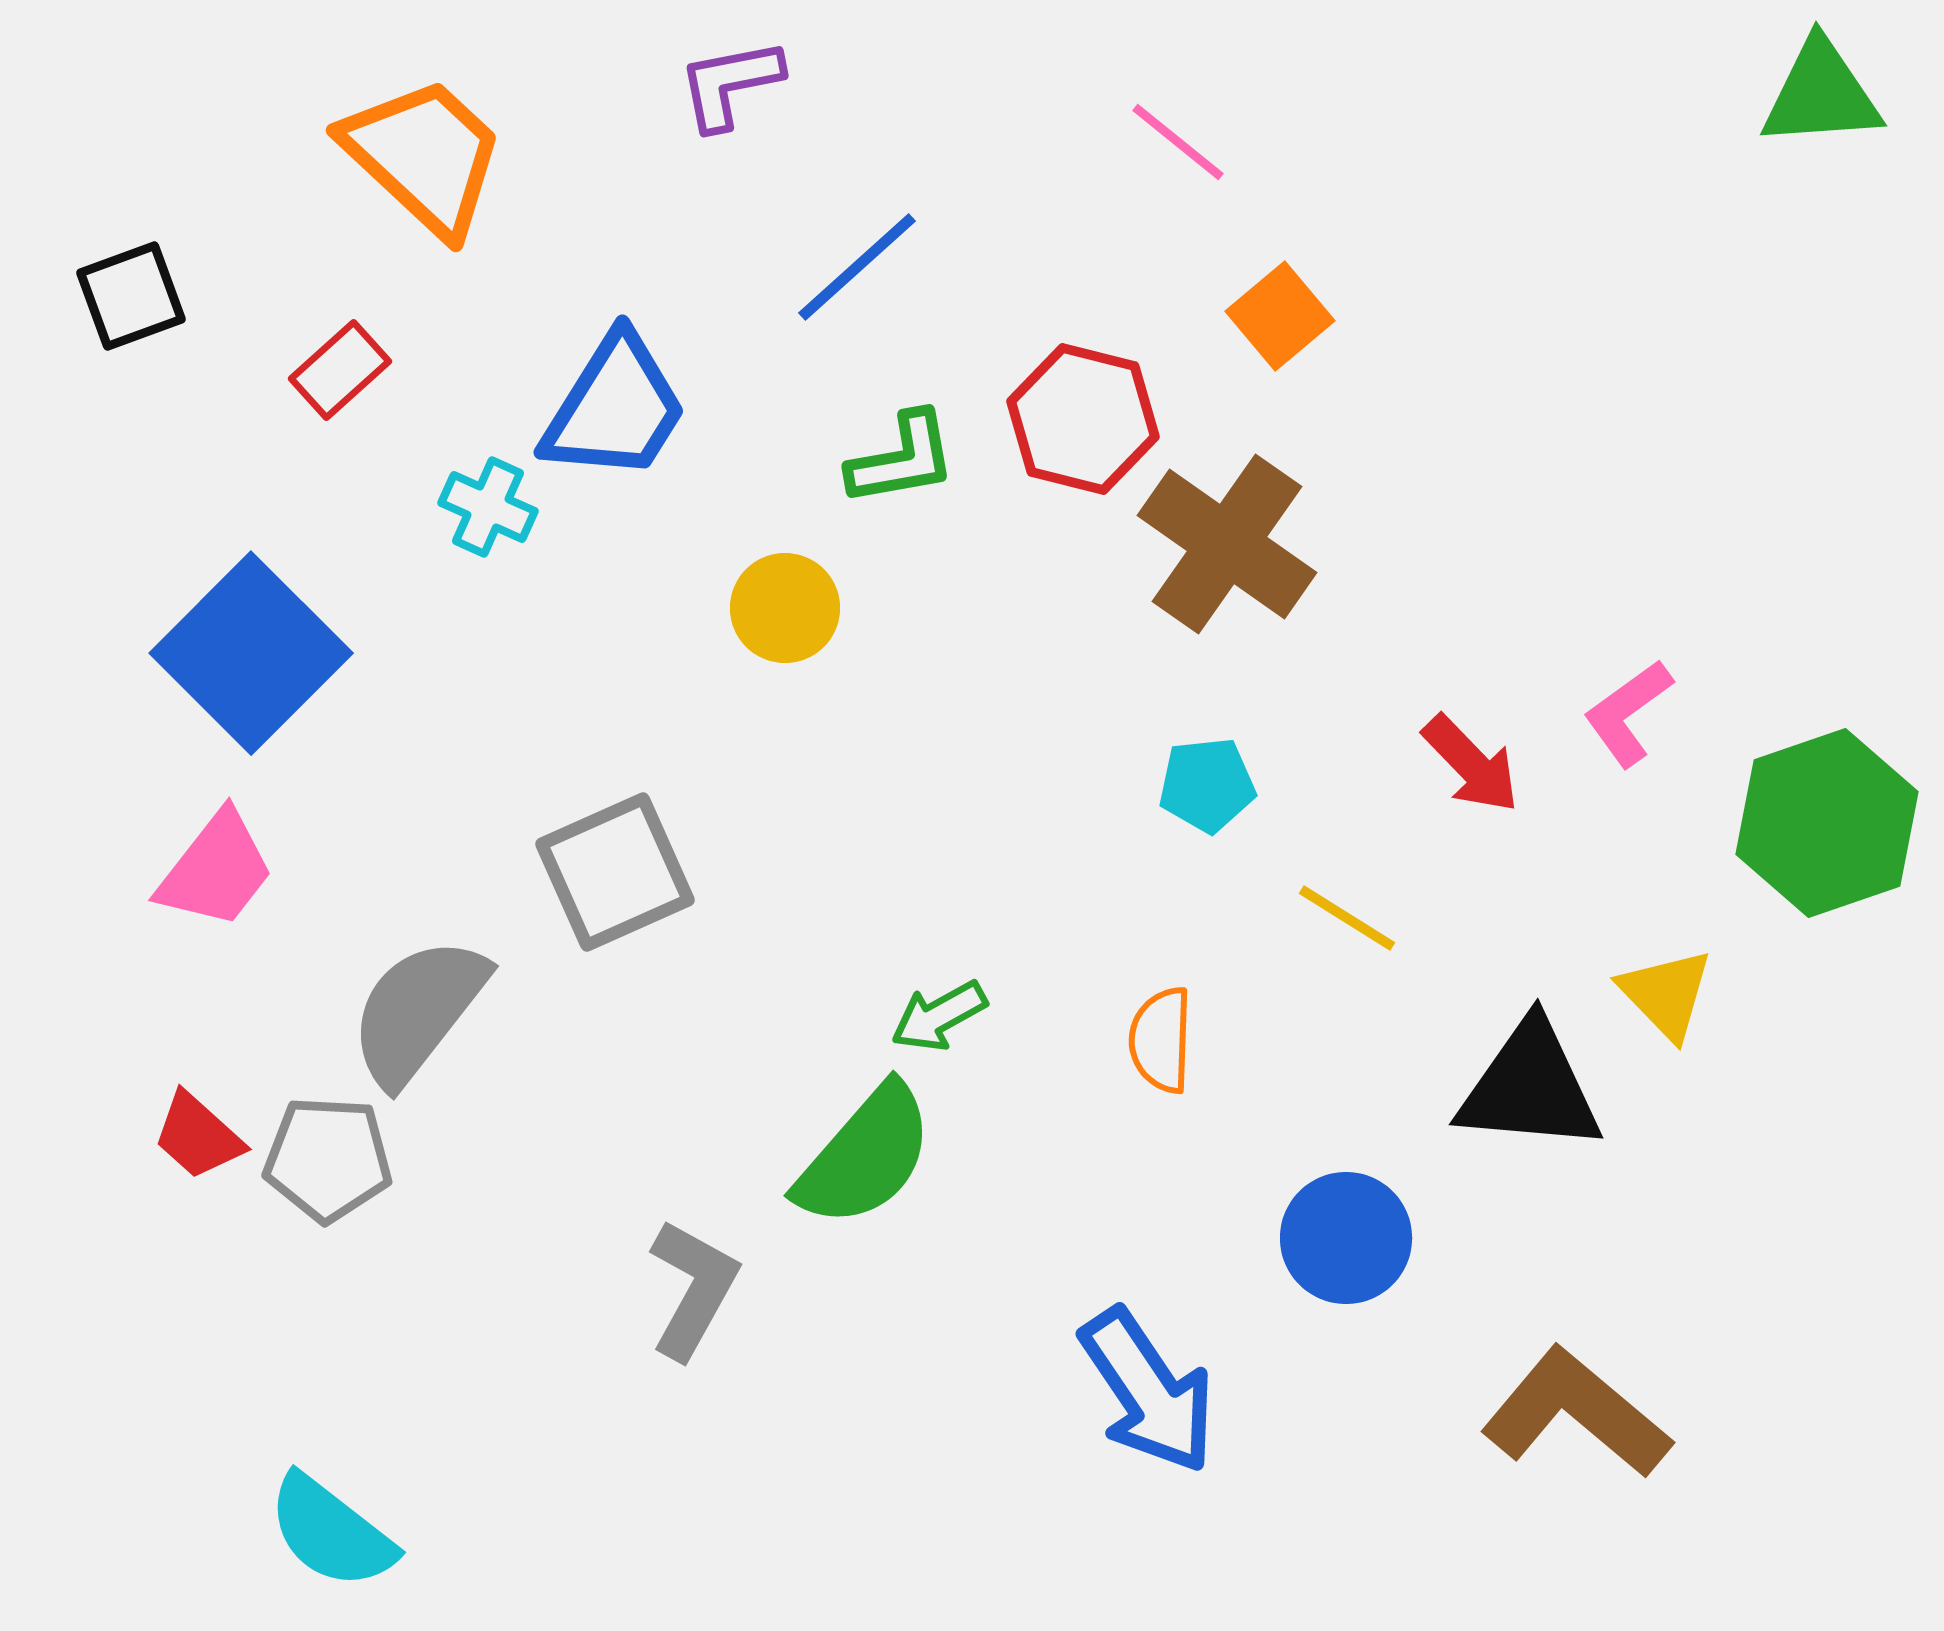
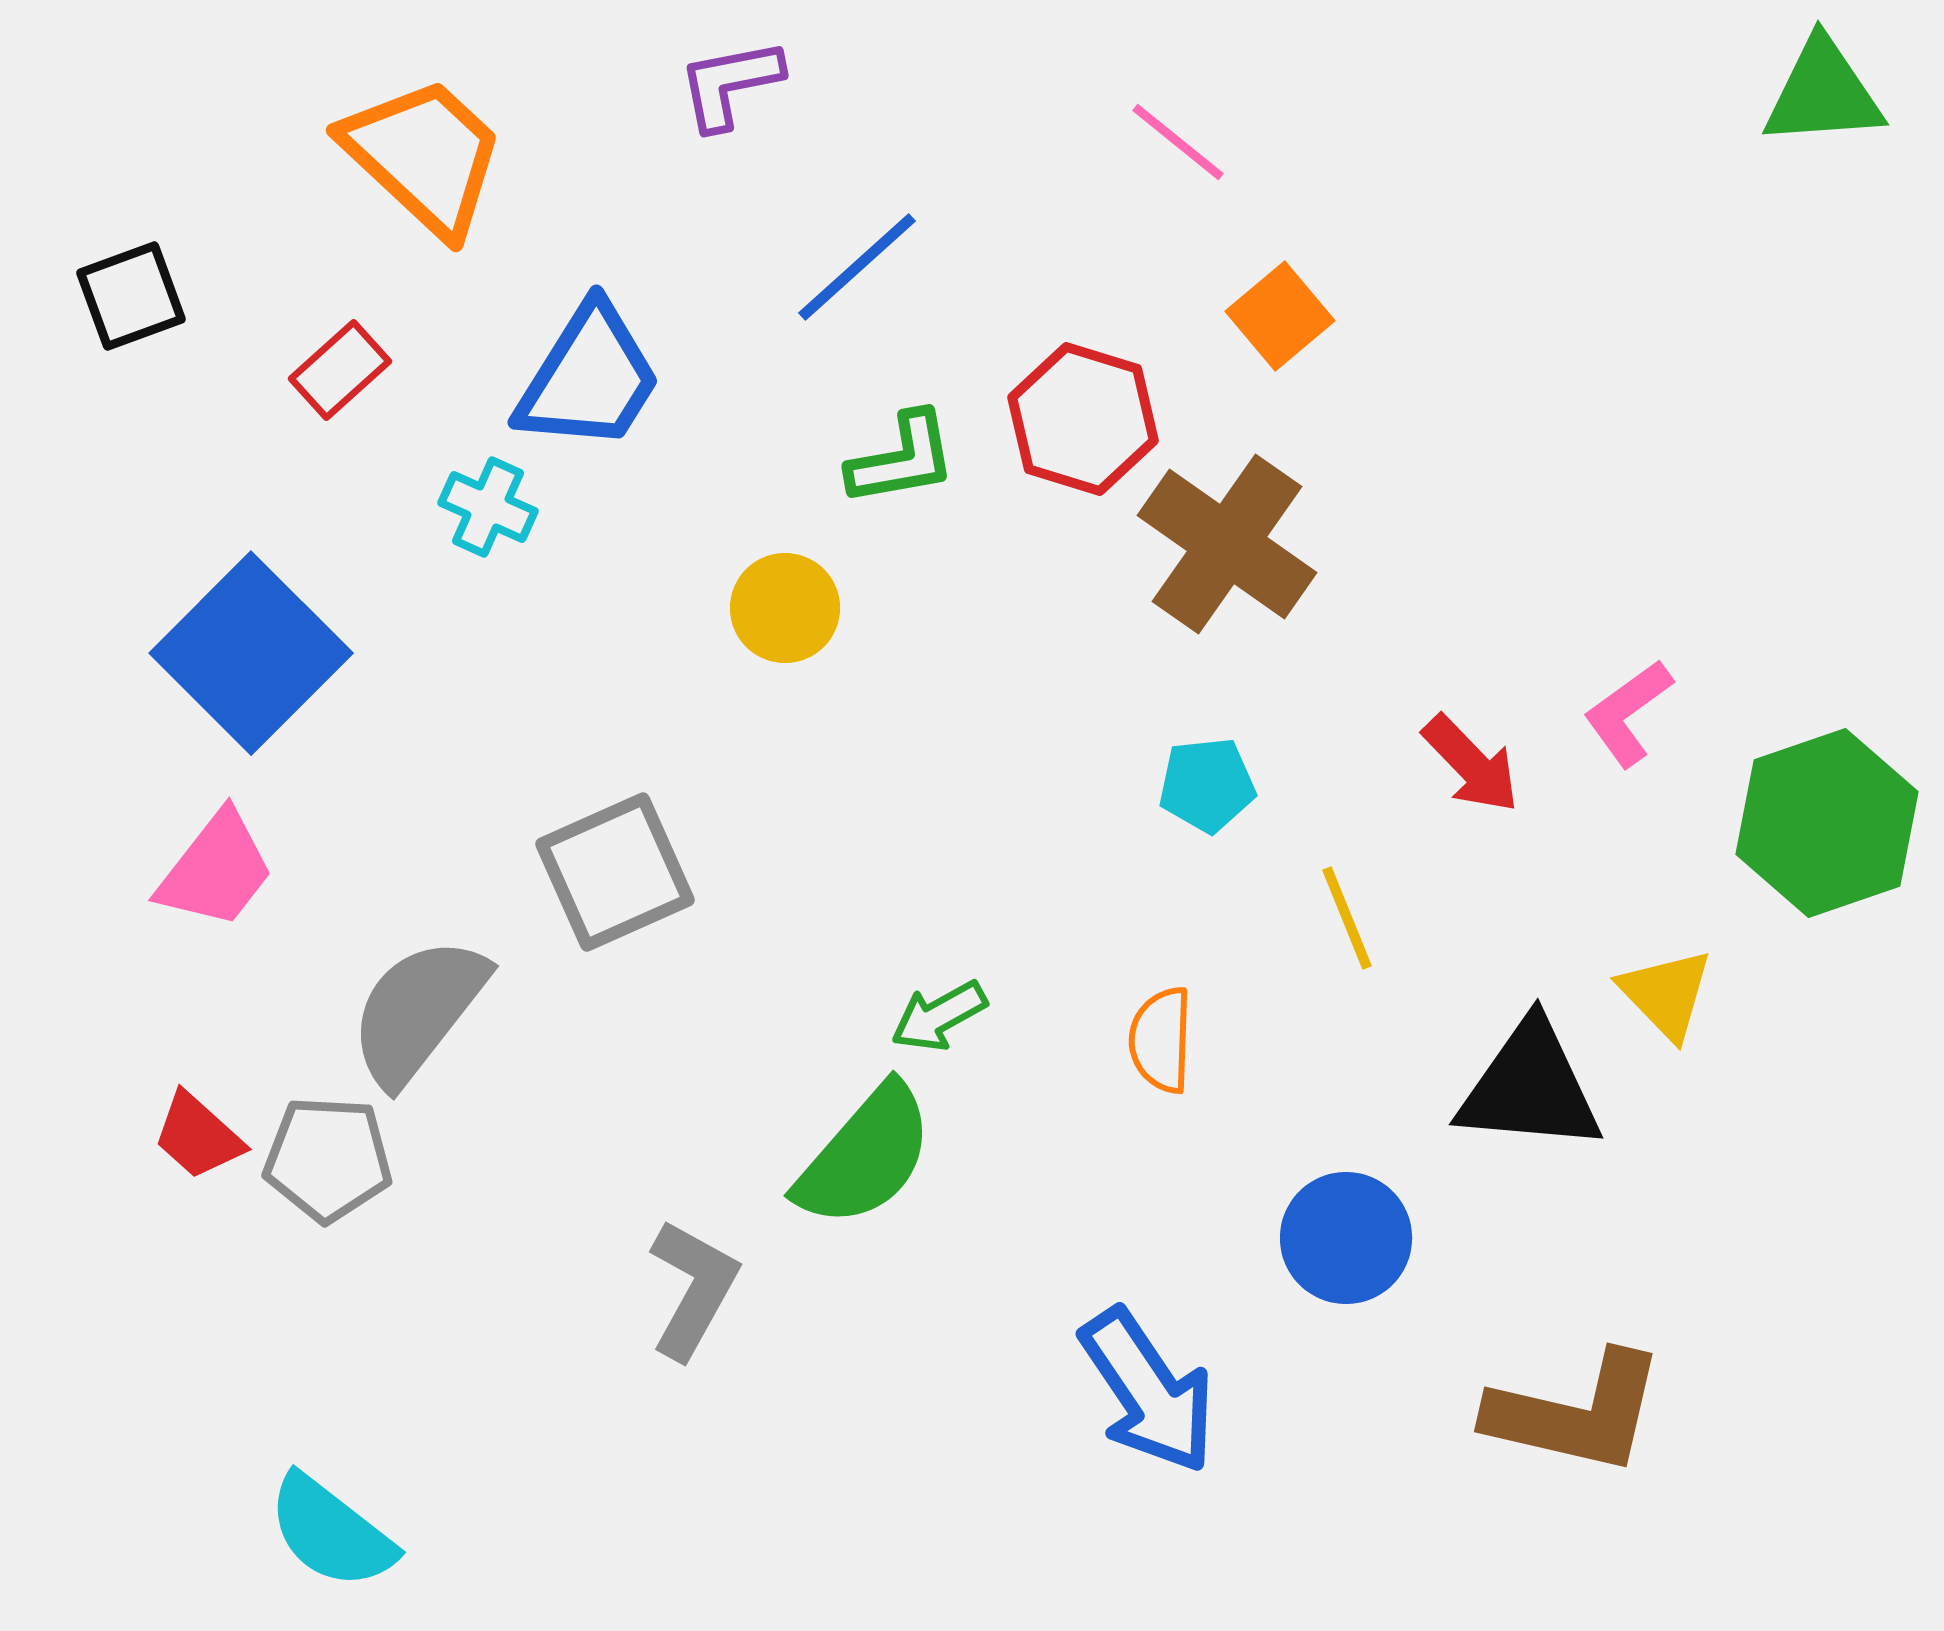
green triangle: moved 2 px right, 1 px up
blue trapezoid: moved 26 px left, 30 px up
red hexagon: rotated 3 degrees clockwise
yellow line: rotated 36 degrees clockwise
brown L-shape: rotated 153 degrees clockwise
